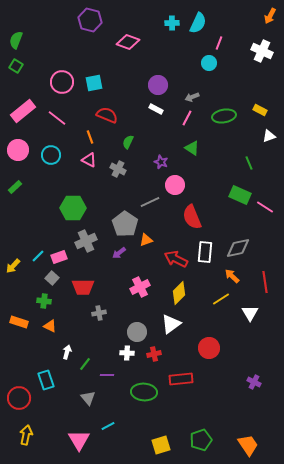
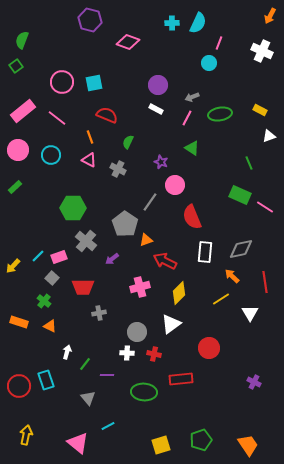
green semicircle at (16, 40): moved 6 px right
green square at (16, 66): rotated 24 degrees clockwise
green ellipse at (224, 116): moved 4 px left, 2 px up
gray line at (150, 202): rotated 30 degrees counterclockwise
gray cross at (86, 241): rotated 25 degrees counterclockwise
gray diamond at (238, 248): moved 3 px right, 1 px down
purple arrow at (119, 253): moved 7 px left, 6 px down
red arrow at (176, 259): moved 11 px left, 2 px down
pink cross at (140, 287): rotated 12 degrees clockwise
green cross at (44, 301): rotated 32 degrees clockwise
red cross at (154, 354): rotated 24 degrees clockwise
red circle at (19, 398): moved 12 px up
pink triangle at (79, 440): moved 1 px left, 3 px down; rotated 20 degrees counterclockwise
